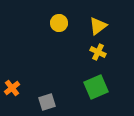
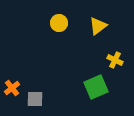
yellow cross: moved 17 px right, 8 px down
gray square: moved 12 px left, 3 px up; rotated 18 degrees clockwise
